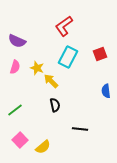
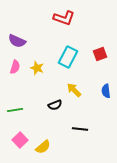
red L-shape: moved 8 px up; rotated 125 degrees counterclockwise
yellow arrow: moved 23 px right, 9 px down
black semicircle: rotated 80 degrees clockwise
green line: rotated 28 degrees clockwise
